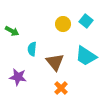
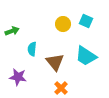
cyan square: rotated 16 degrees counterclockwise
green arrow: rotated 48 degrees counterclockwise
